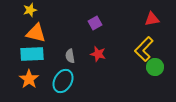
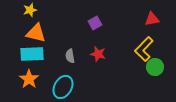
cyan ellipse: moved 6 px down
